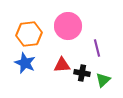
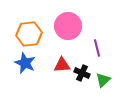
black cross: rotated 14 degrees clockwise
